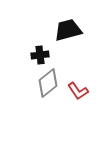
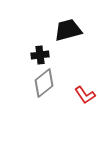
gray diamond: moved 4 px left
red L-shape: moved 7 px right, 4 px down
